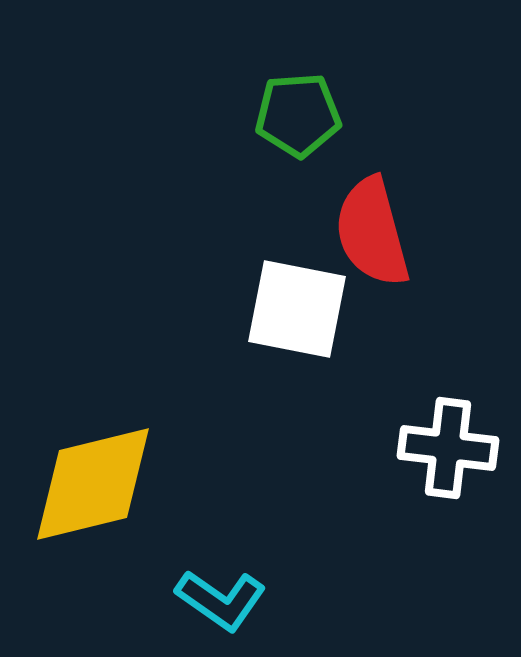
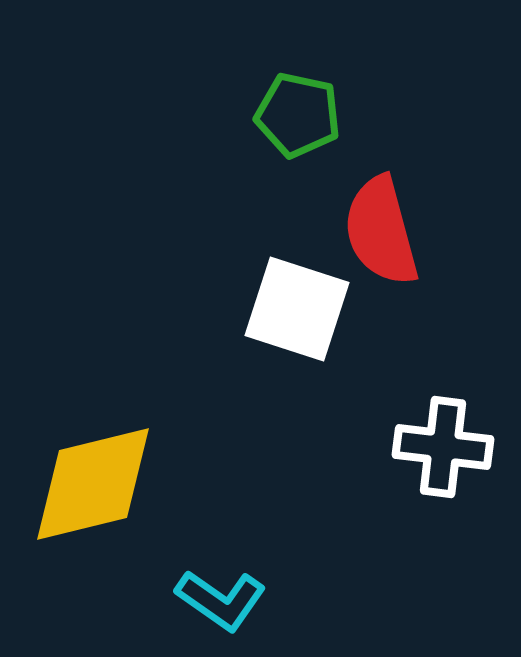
green pentagon: rotated 16 degrees clockwise
red semicircle: moved 9 px right, 1 px up
white square: rotated 7 degrees clockwise
white cross: moved 5 px left, 1 px up
